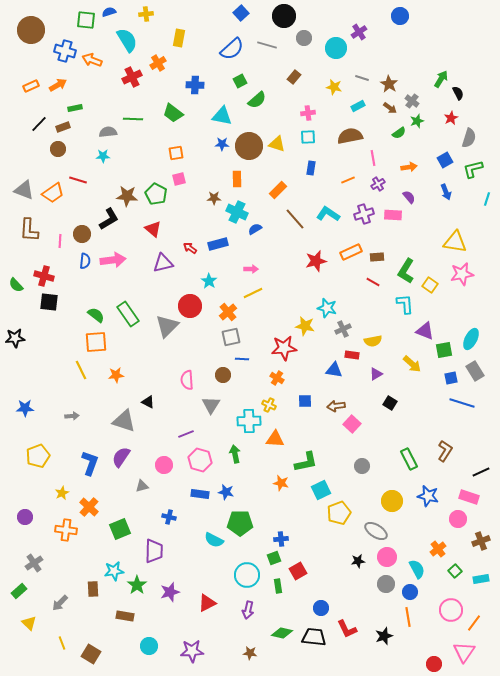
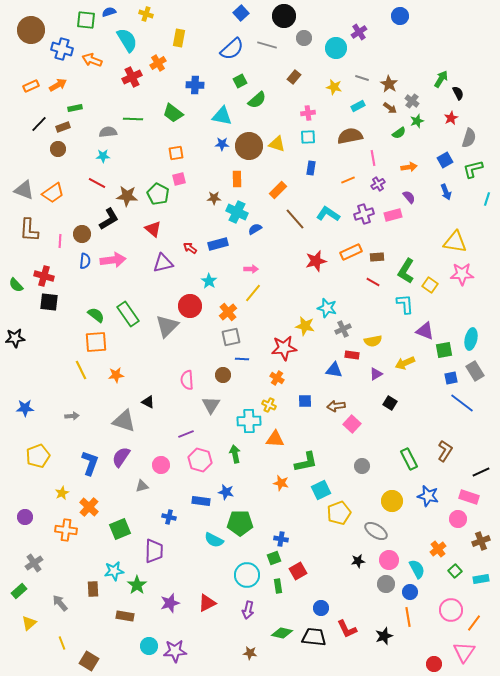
yellow cross at (146, 14): rotated 24 degrees clockwise
blue cross at (65, 51): moved 3 px left, 2 px up
red line at (78, 180): moved 19 px right, 3 px down; rotated 12 degrees clockwise
green pentagon at (156, 194): moved 2 px right
pink rectangle at (393, 215): rotated 18 degrees counterclockwise
pink star at (462, 274): rotated 10 degrees clockwise
yellow line at (253, 293): rotated 24 degrees counterclockwise
cyan ellipse at (471, 339): rotated 15 degrees counterclockwise
yellow arrow at (412, 364): moved 7 px left, 1 px up; rotated 114 degrees clockwise
blue line at (462, 403): rotated 20 degrees clockwise
pink circle at (164, 465): moved 3 px left
blue rectangle at (200, 494): moved 1 px right, 7 px down
blue cross at (281, 539): rotated 16 degrees clockwise
pink circle at (387, 557): moved 2 px right, 3 px down
purple star at (170, 592): moved 11 px down
gray arrow at (60, 603): rotated 96 degrees clockwise
yellow triangle at (29, 623): rotated 35 degrees clockwise
purple star at (192, 651): moved 17 px left
brown square at (91, 654): moved 2 px left, 7 px down
